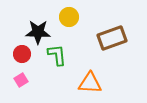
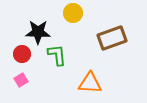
yellow circle: moved 4 px right, 4 px up
